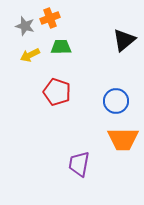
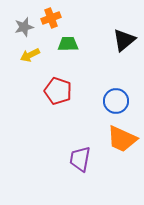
orange cross: moved 1 px right
gray star: moved 1 px left, 1 px down; rotated 30 degrees counterclockwise
green trapezoid: moved 7 px right, 3 px up
red pentagon: moved 1 px right, 1 px up
orange trapezoid: moved 1 px left; rotated 24 degrees clockwise
purple trapezoid: moved 1 px right, 5 px up
